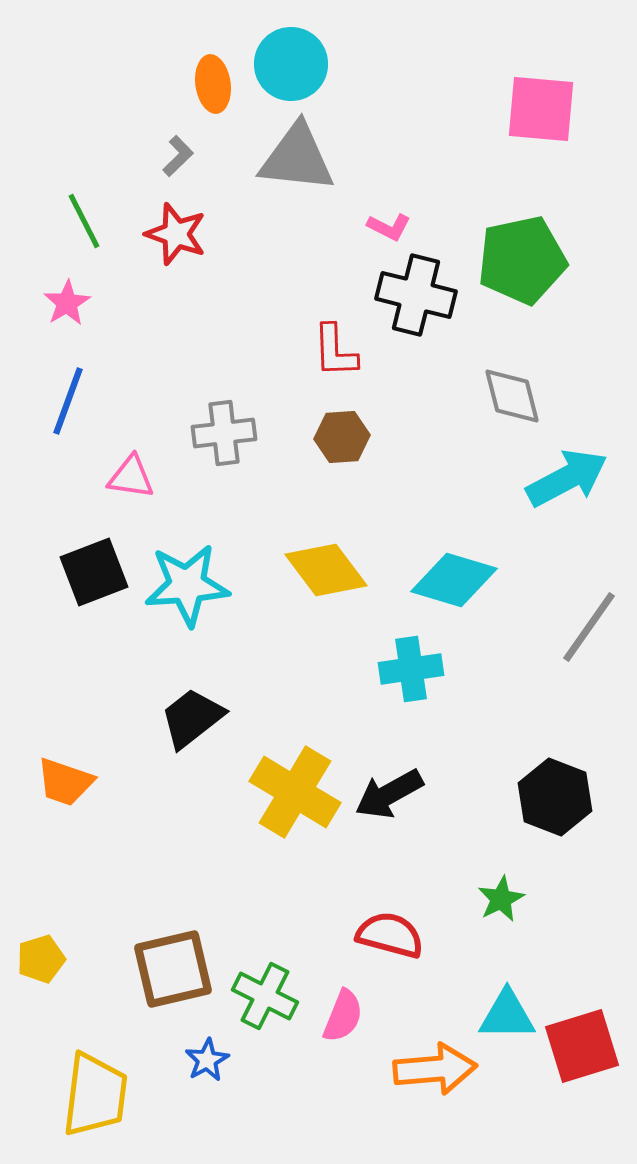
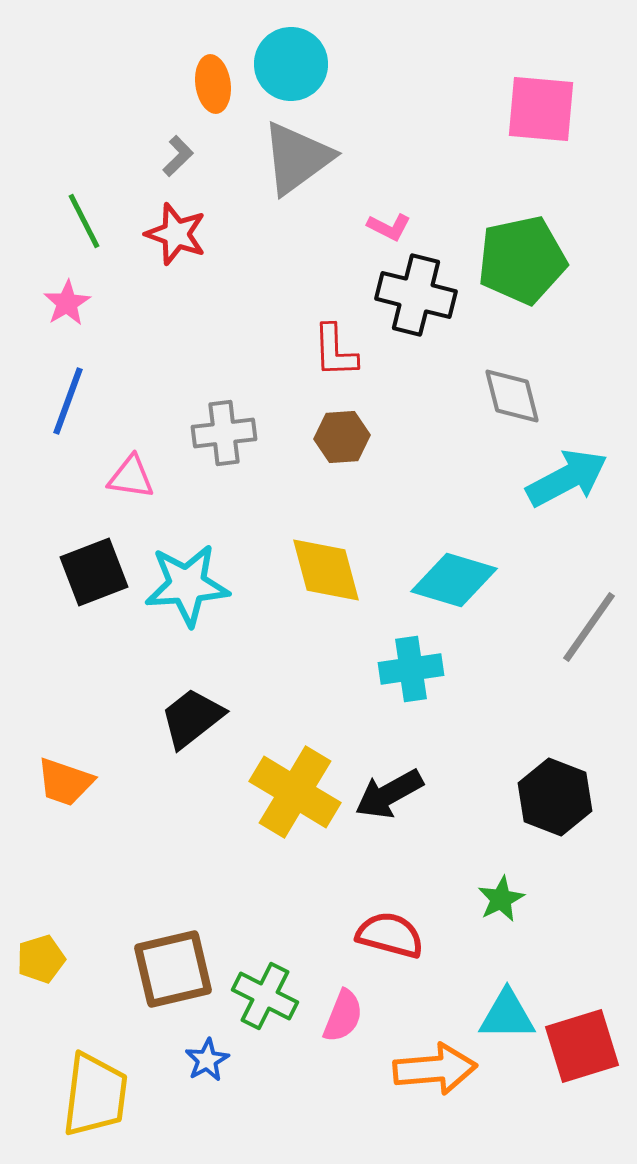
gray triangle: rotated 42 degrees counterclockwise
yellow diamond: rotated 22 degrees clockwise
